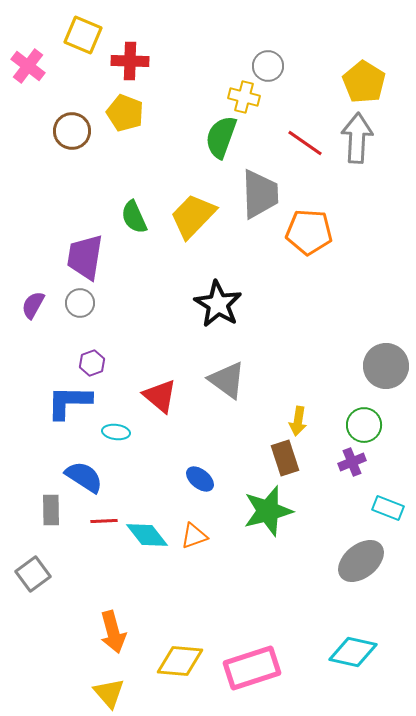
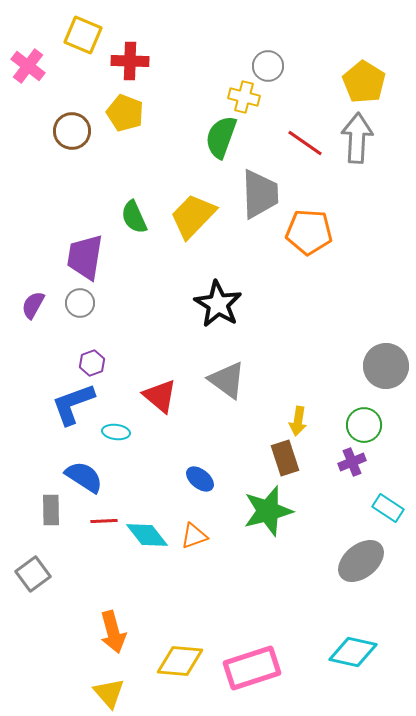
blue L-shape at (69, 402): moved 4 px right, 2 px down; rotated 21 degrees counterclockwise
cyan rectangle at (388, 508): rotated 12 degrees clockwise
